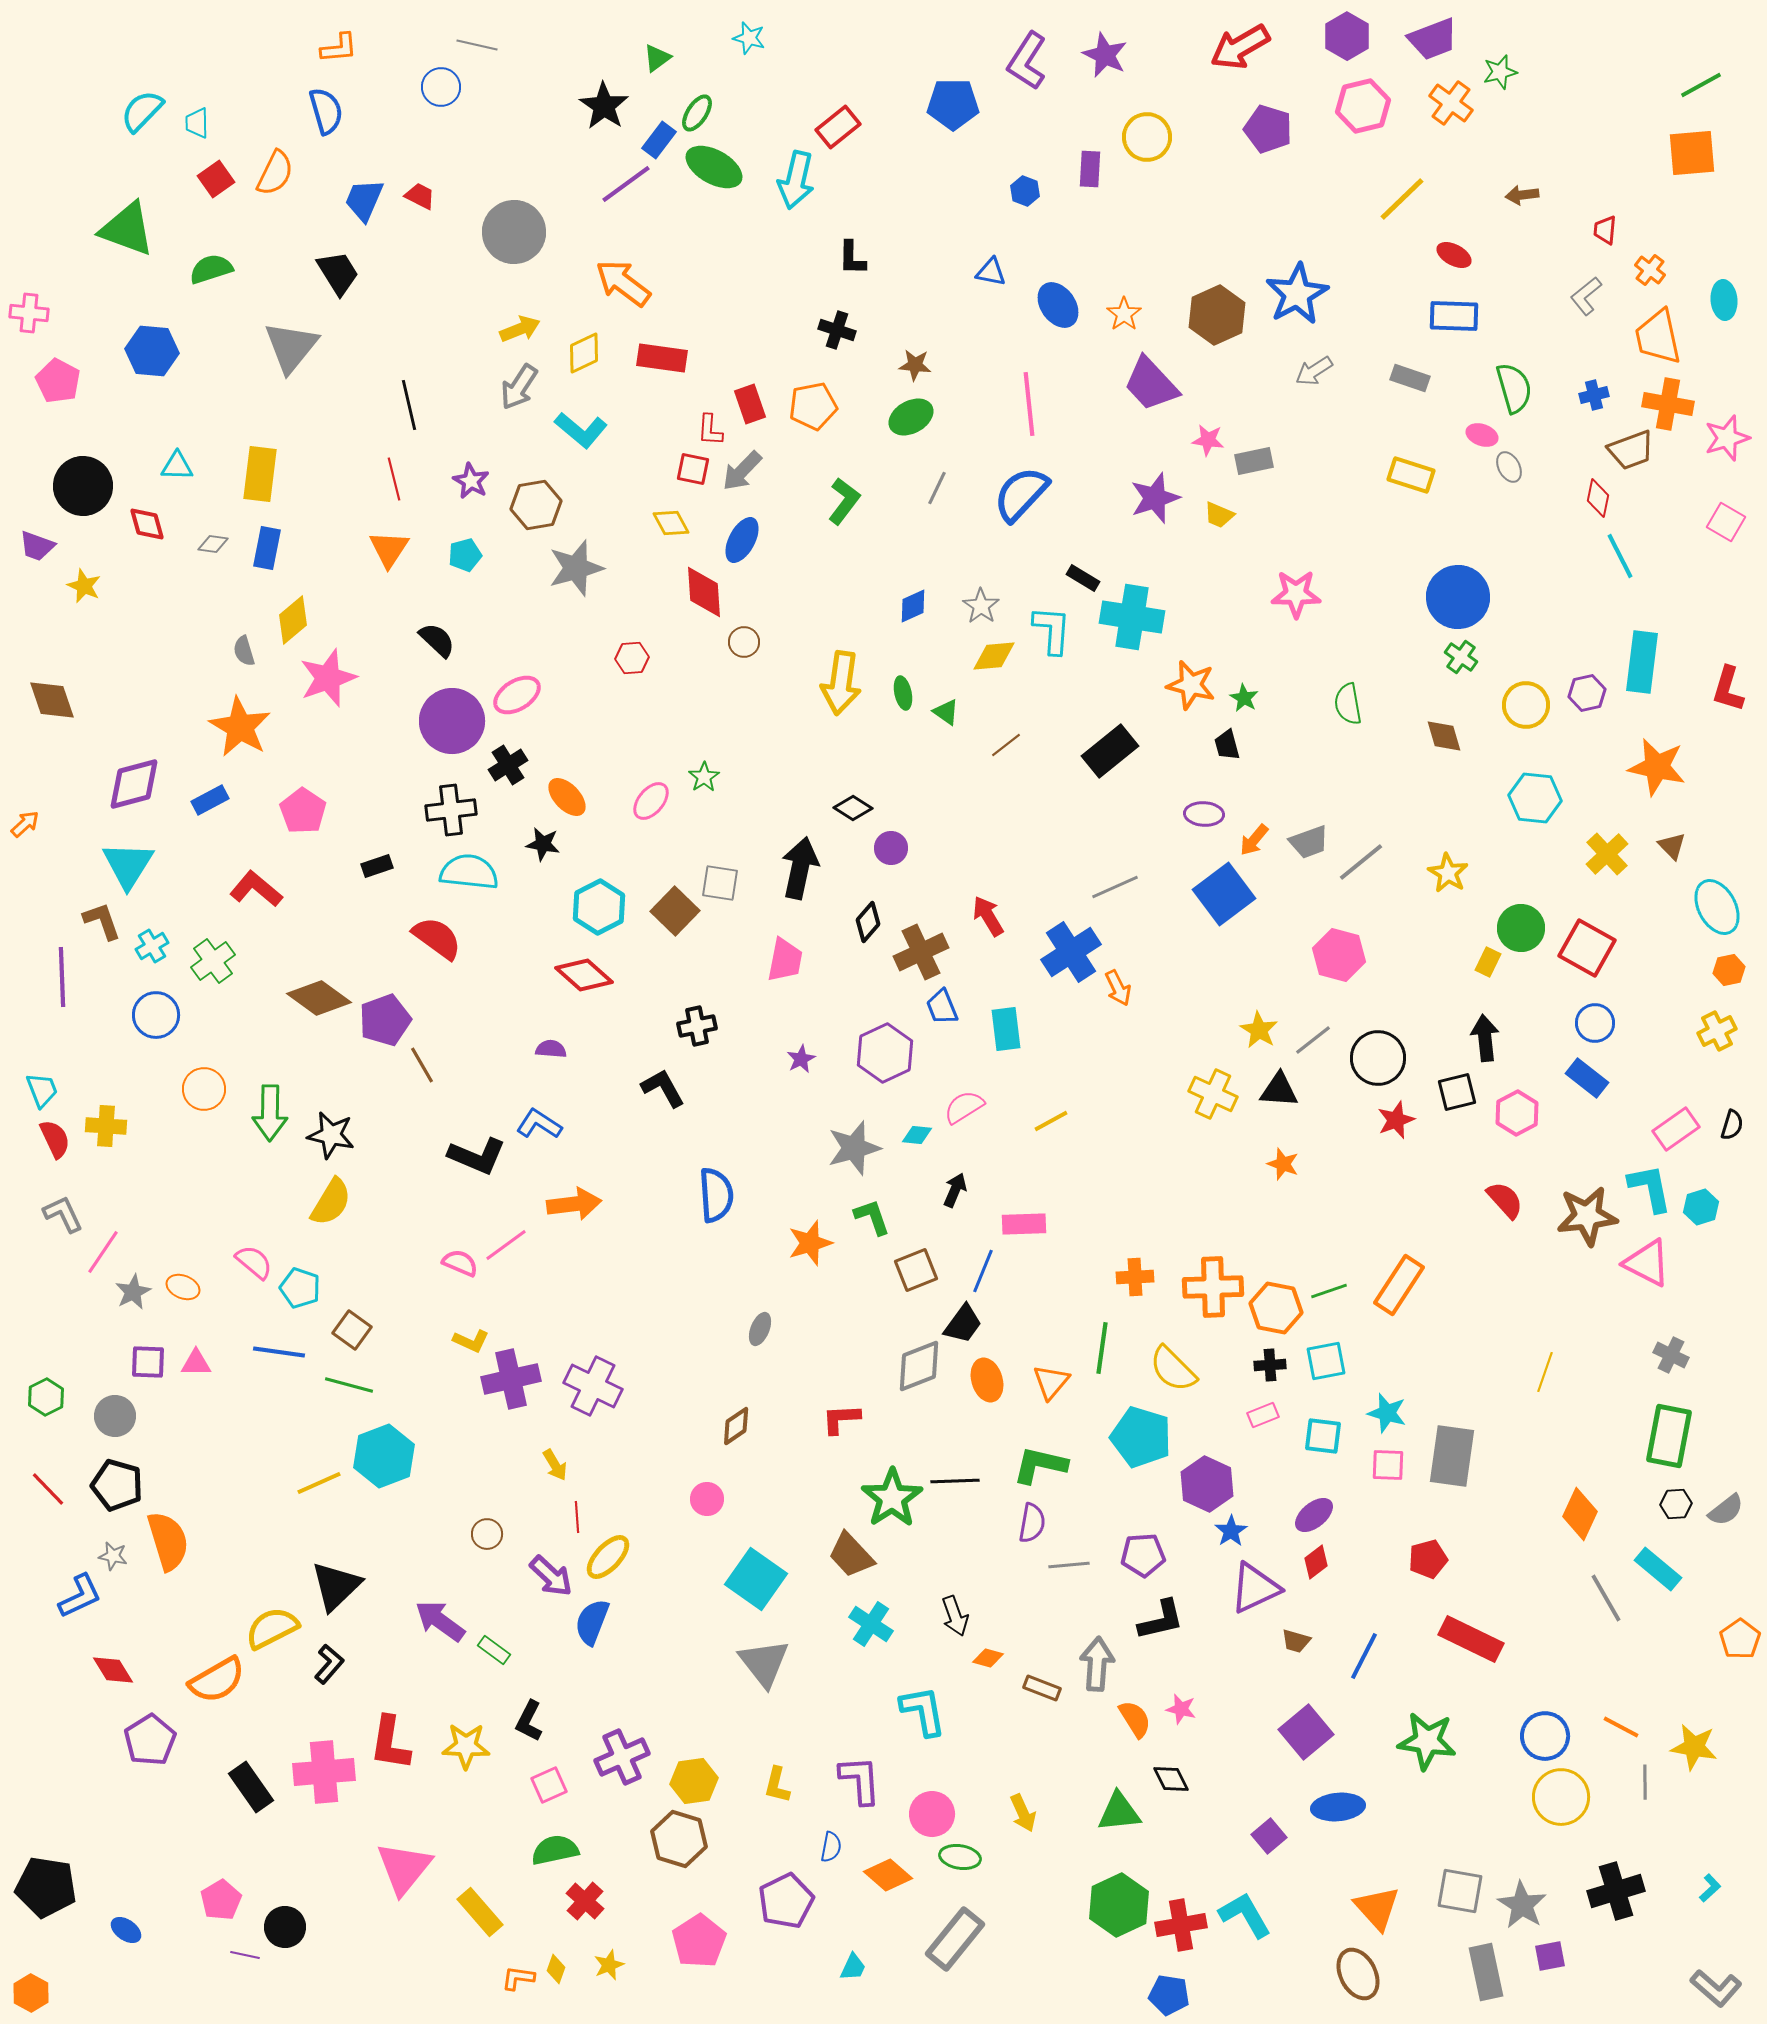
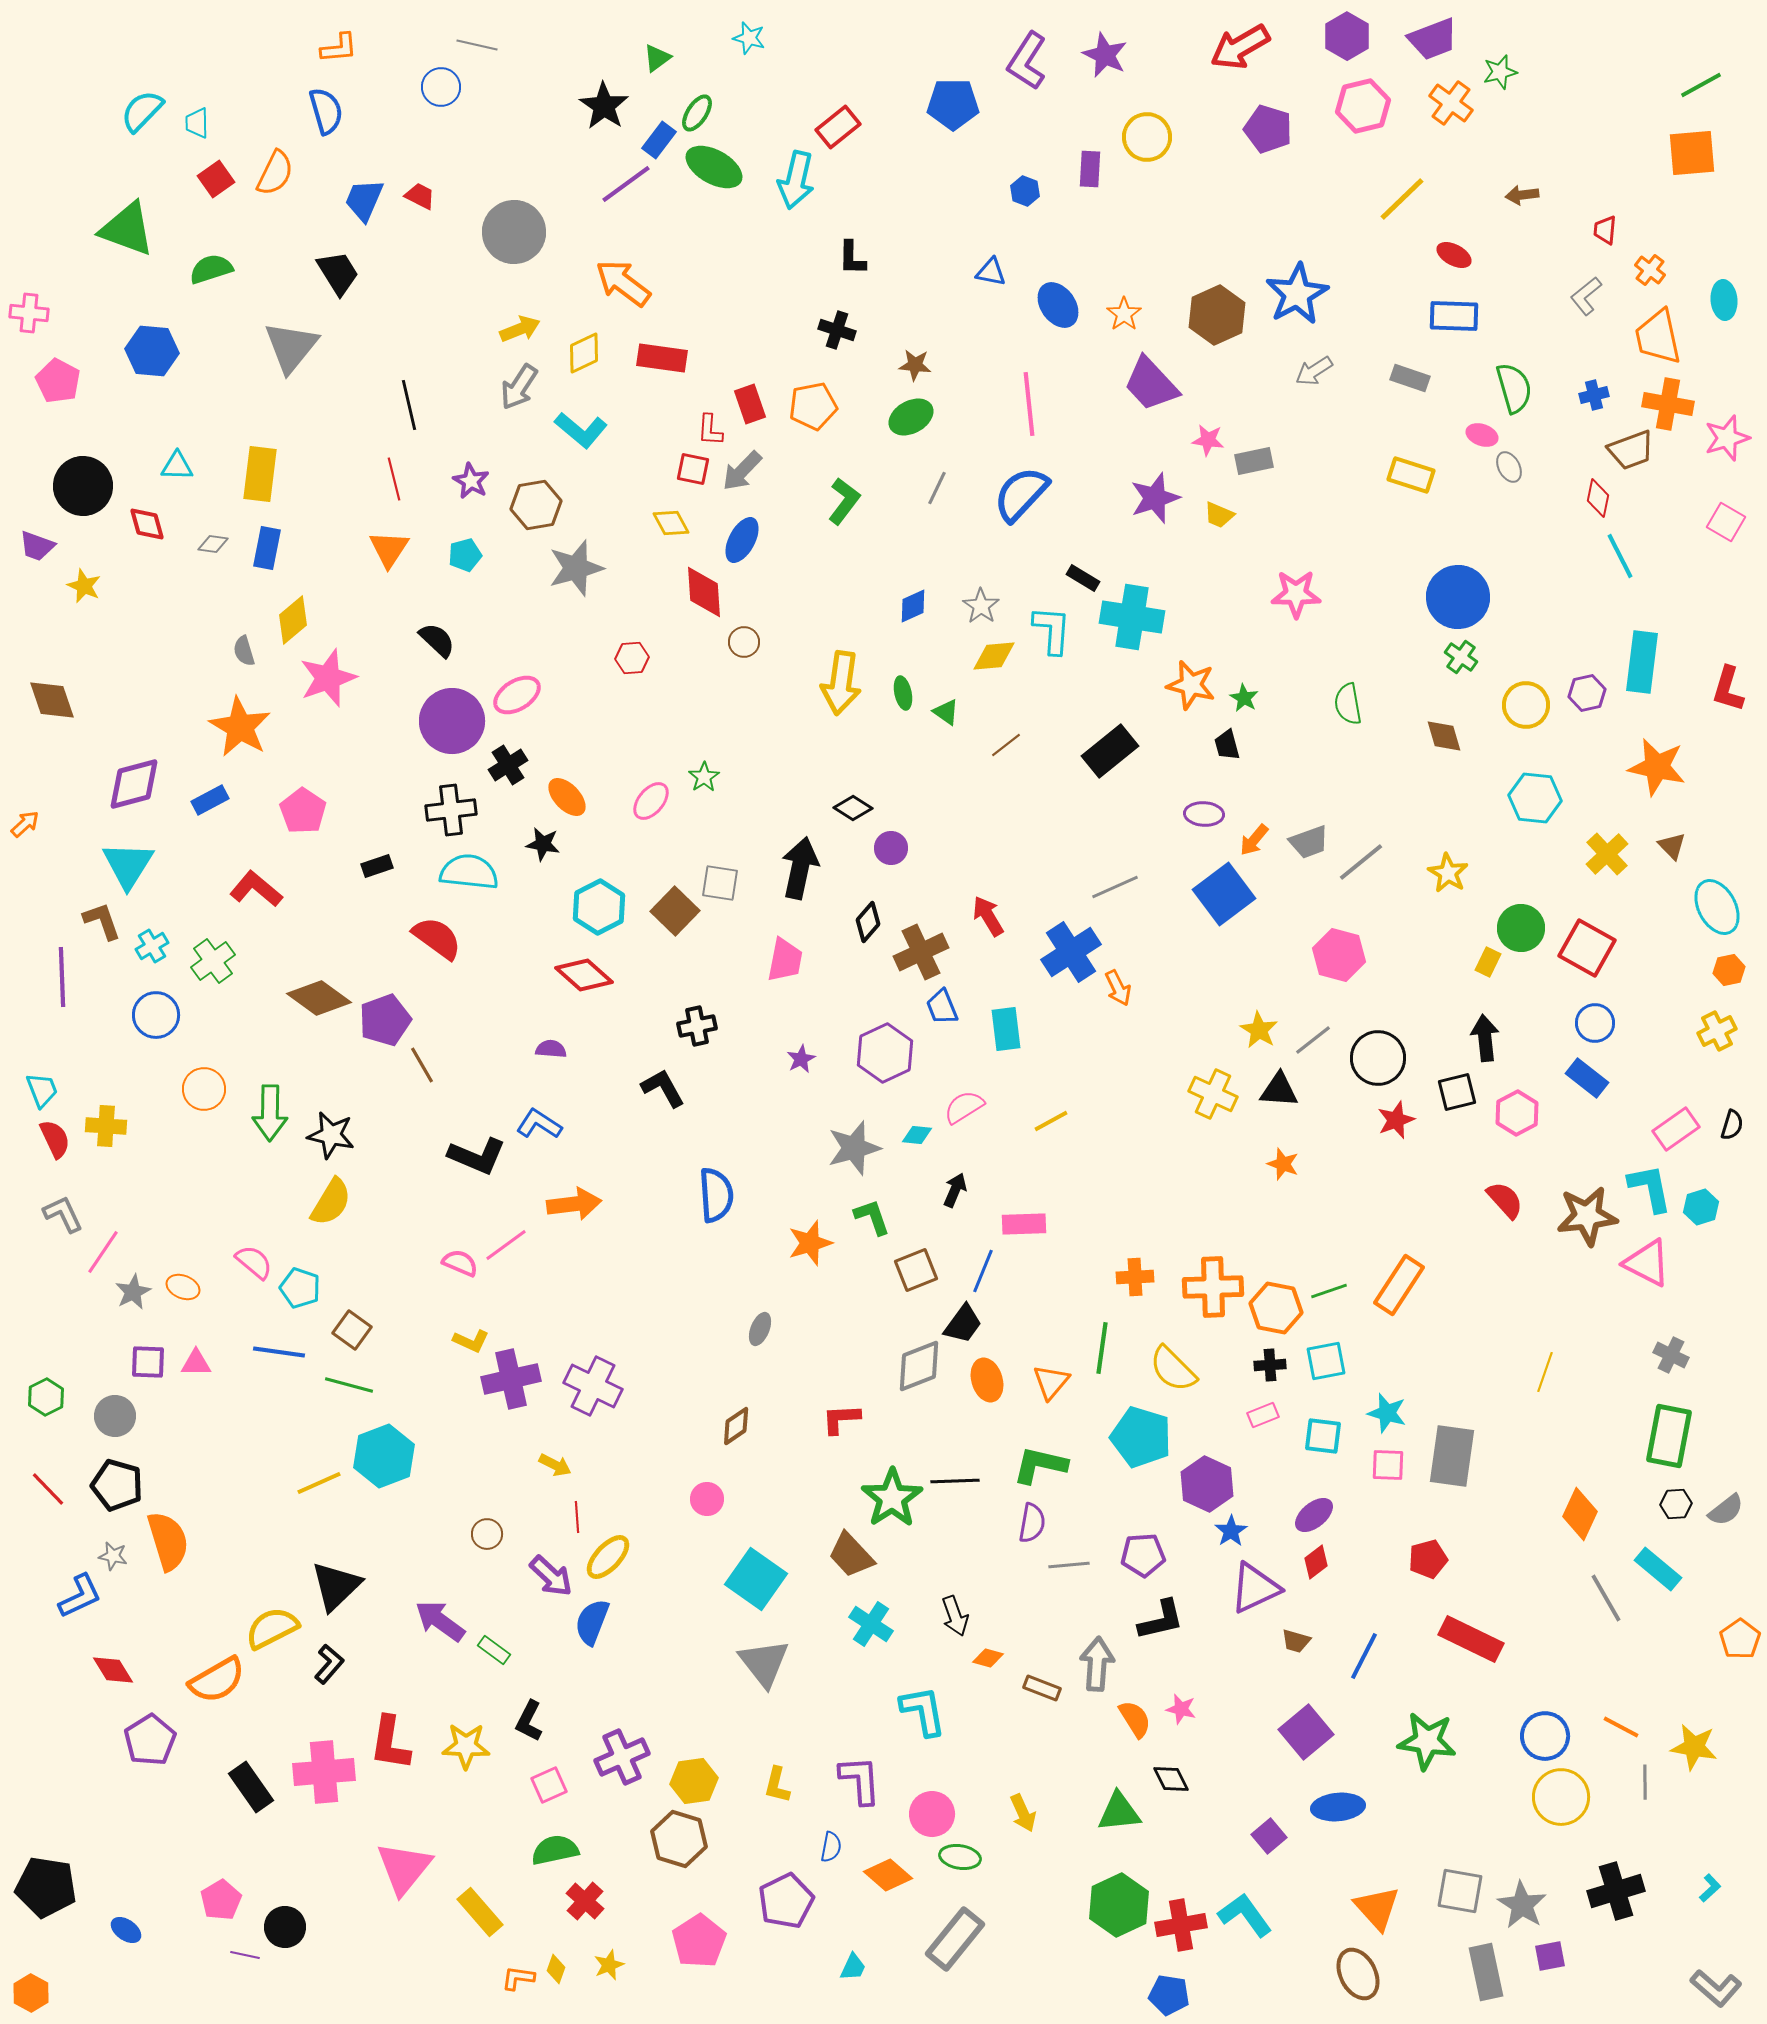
yellow arrow at (555, 1465): rotated 32 degrees counterclockwise
cyan L-shape at (1245, 1915): rotated 6 degrees counterclockwise
